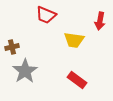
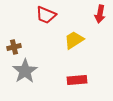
red arrow: moved 7 px up
yellow trapezoid: rotated 140 degrees clockwise
brown cross: moved 2 px right
red rectangle: rotated 42 degrees counterclockwise
